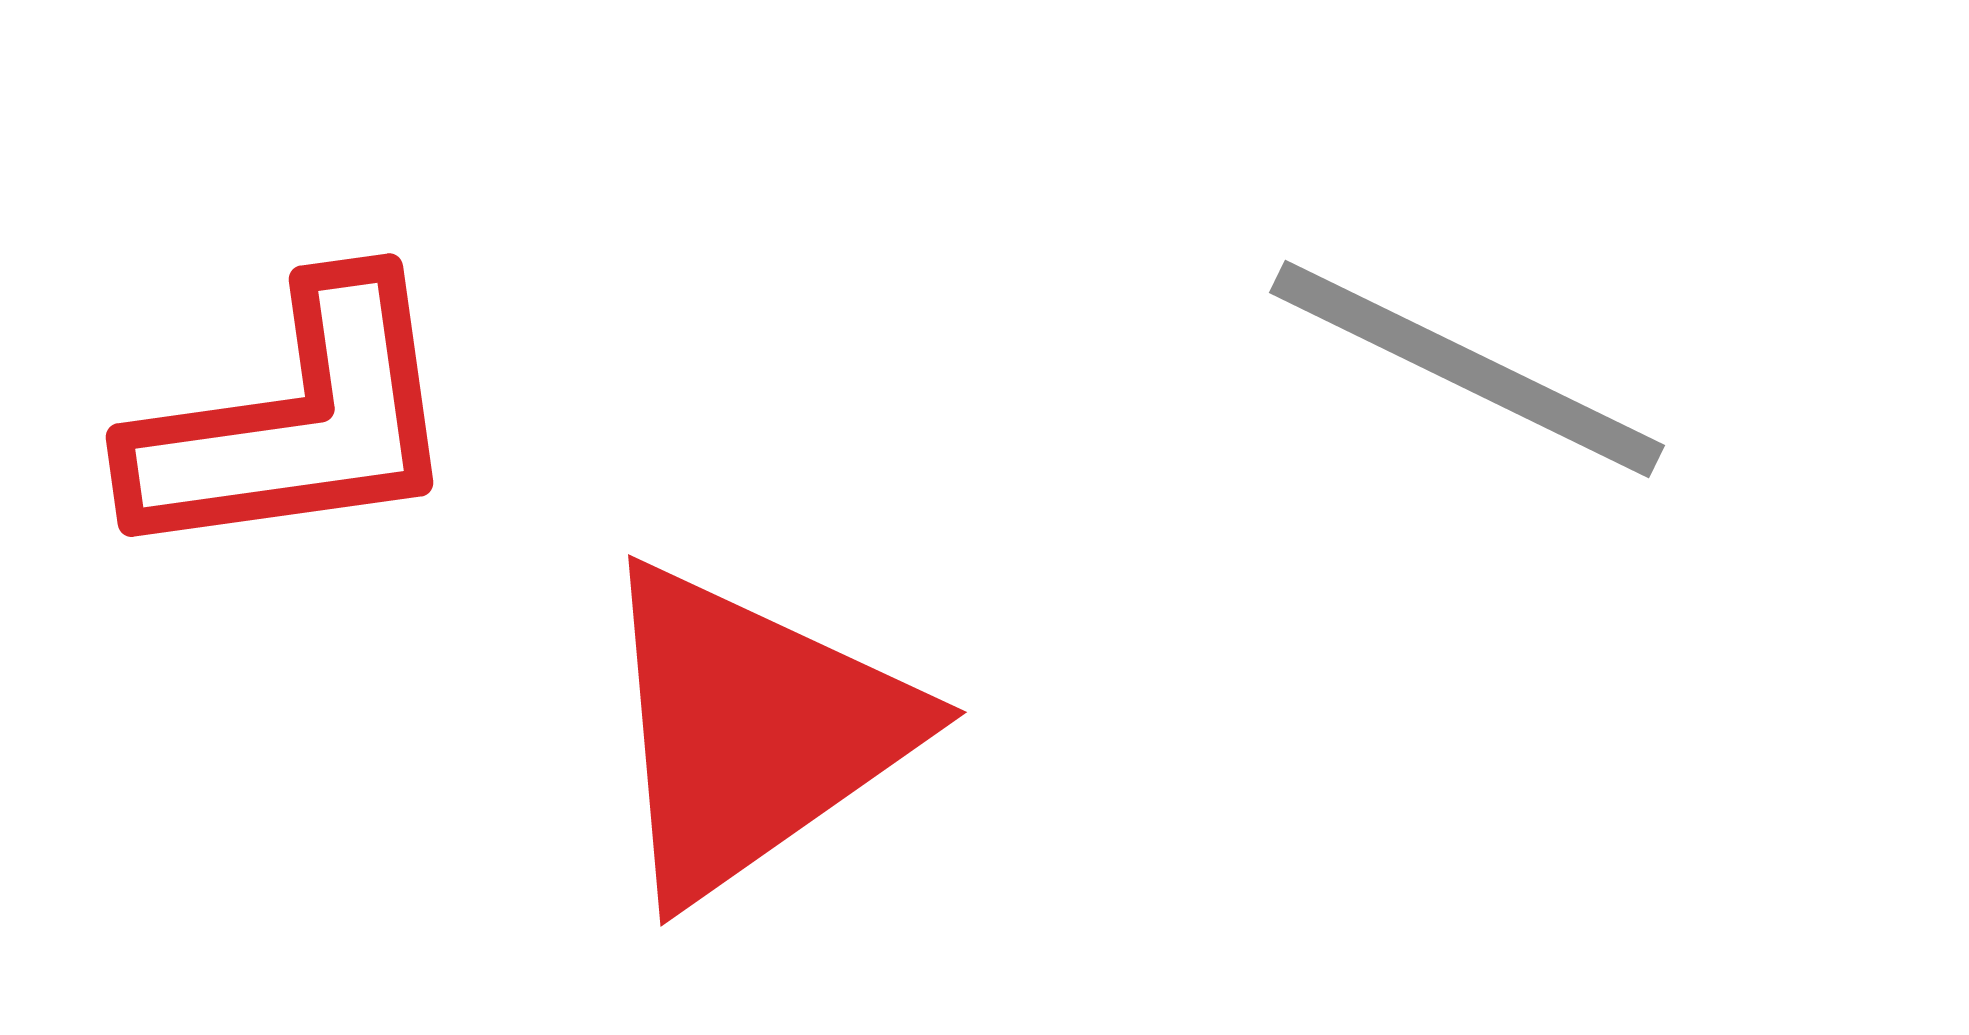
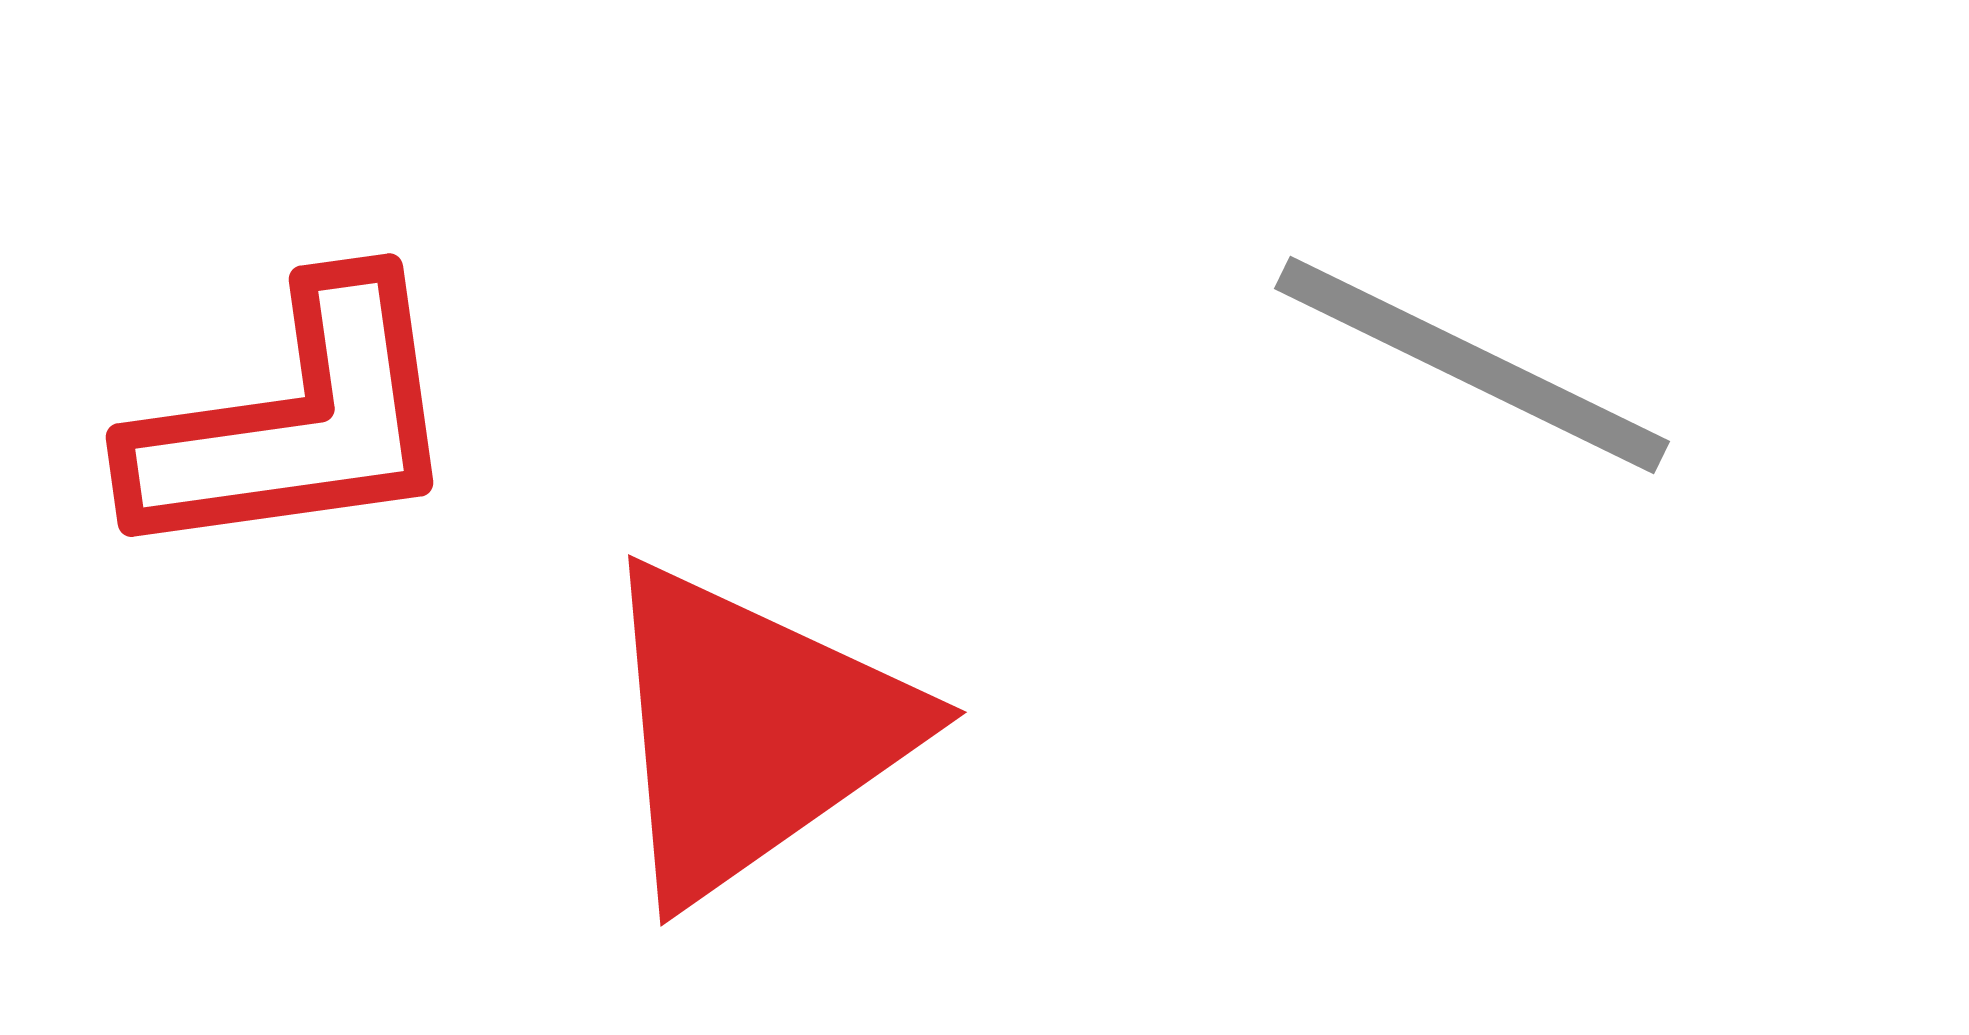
gray line: moved 5 px right, 4 px up
